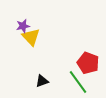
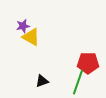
yellow triangle: rotated 18 degrees counterclockwise
red pentagon: rotated 20 degrees counterclockwise
green line: rotated 55 degrees clockwise
